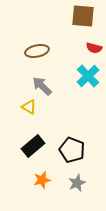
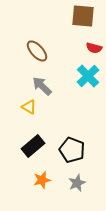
brown ellipse: rotated 60 degrees clockwise
